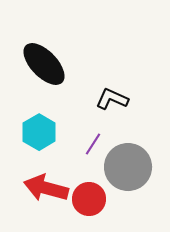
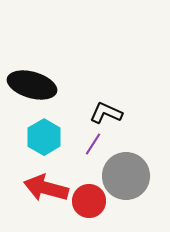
black ellipse: moved 12 px left, 21 px down; rotated 30 degrees counterclockwise
black L-shape: moved 6 px left, 14 px down
cyan hexagon: moved 5 px right, 5 px down
gray circle: moved 2 px left, 9 px down
red circle: moved 2 px down
